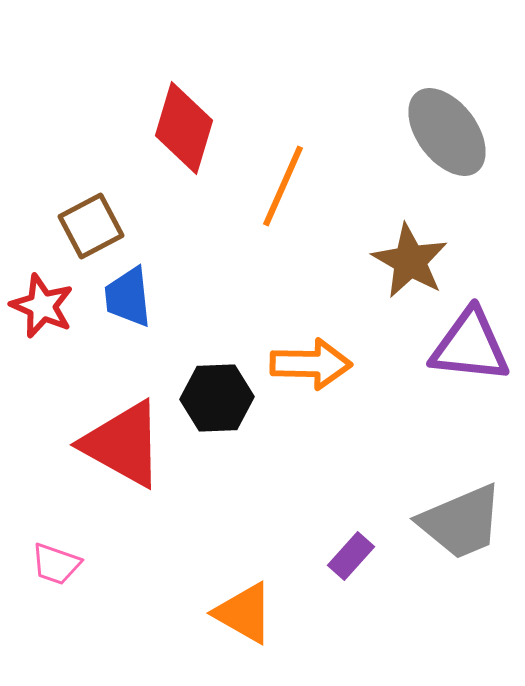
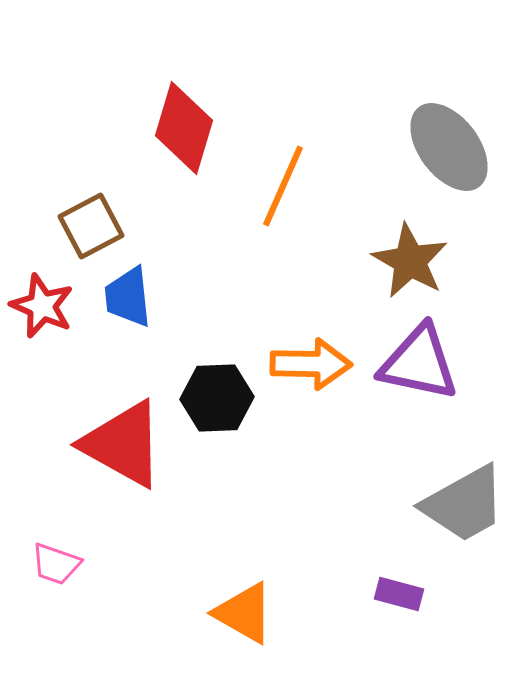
gray ellipse: moved 2 px right, 15 px down
purple triangle: moved 51 px left, 17 px down; rotated 6 degrees clockwise
gray trapezoid: moved 3 px right, 18 px up; rotated 6 degrees counterclockwise
purple rectangle: moved 48 px right, 38 px down; rotated 63 degrees clockwise
